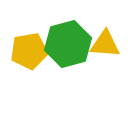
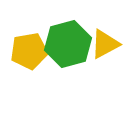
yellow triangle: rotated 32 degrees counterclockwise
